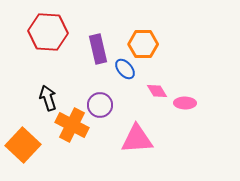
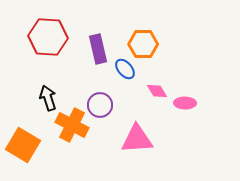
red hexagon: moved 5 px down
orange square: rotated 12 degrees counterclockwise
